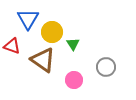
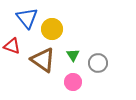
blue triangle: moved 1 px left, 1 px up; rotated 10 degrees counterclockwise
yellow circle: moved 3 px up
green triangle: moved 11 px down
gray circle: moved 8 px left, 4 px up
pink circle: moved 1 px left, 2 px down
